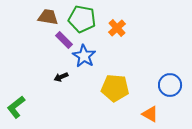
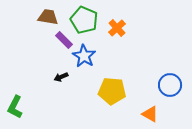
green pentagon: moved 2 px right, 1 px down; rotated 12 degrees clockwise
yellow pentagon: moved 3 px left, 3 px down
green L-shape: moved 1 px left; rotated 25 degrees counterclockwise
